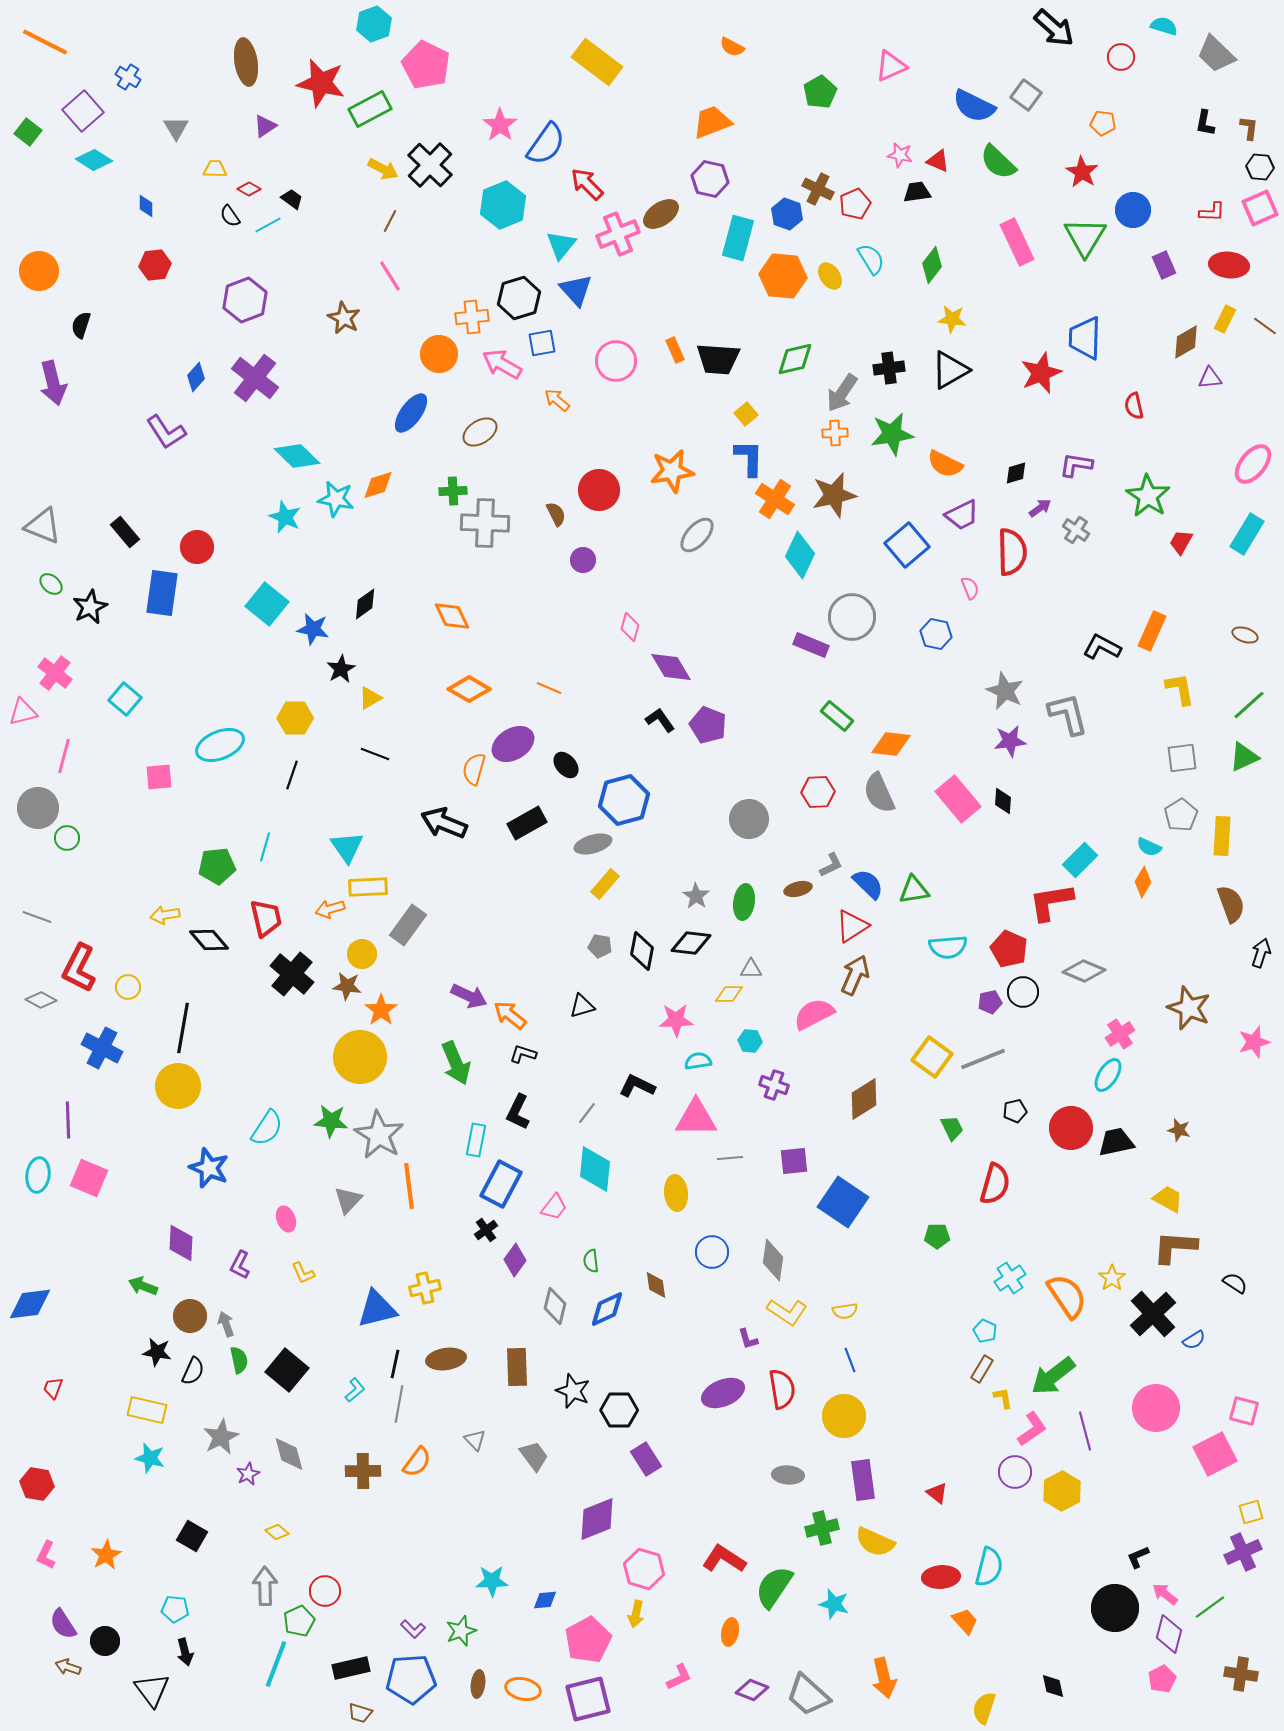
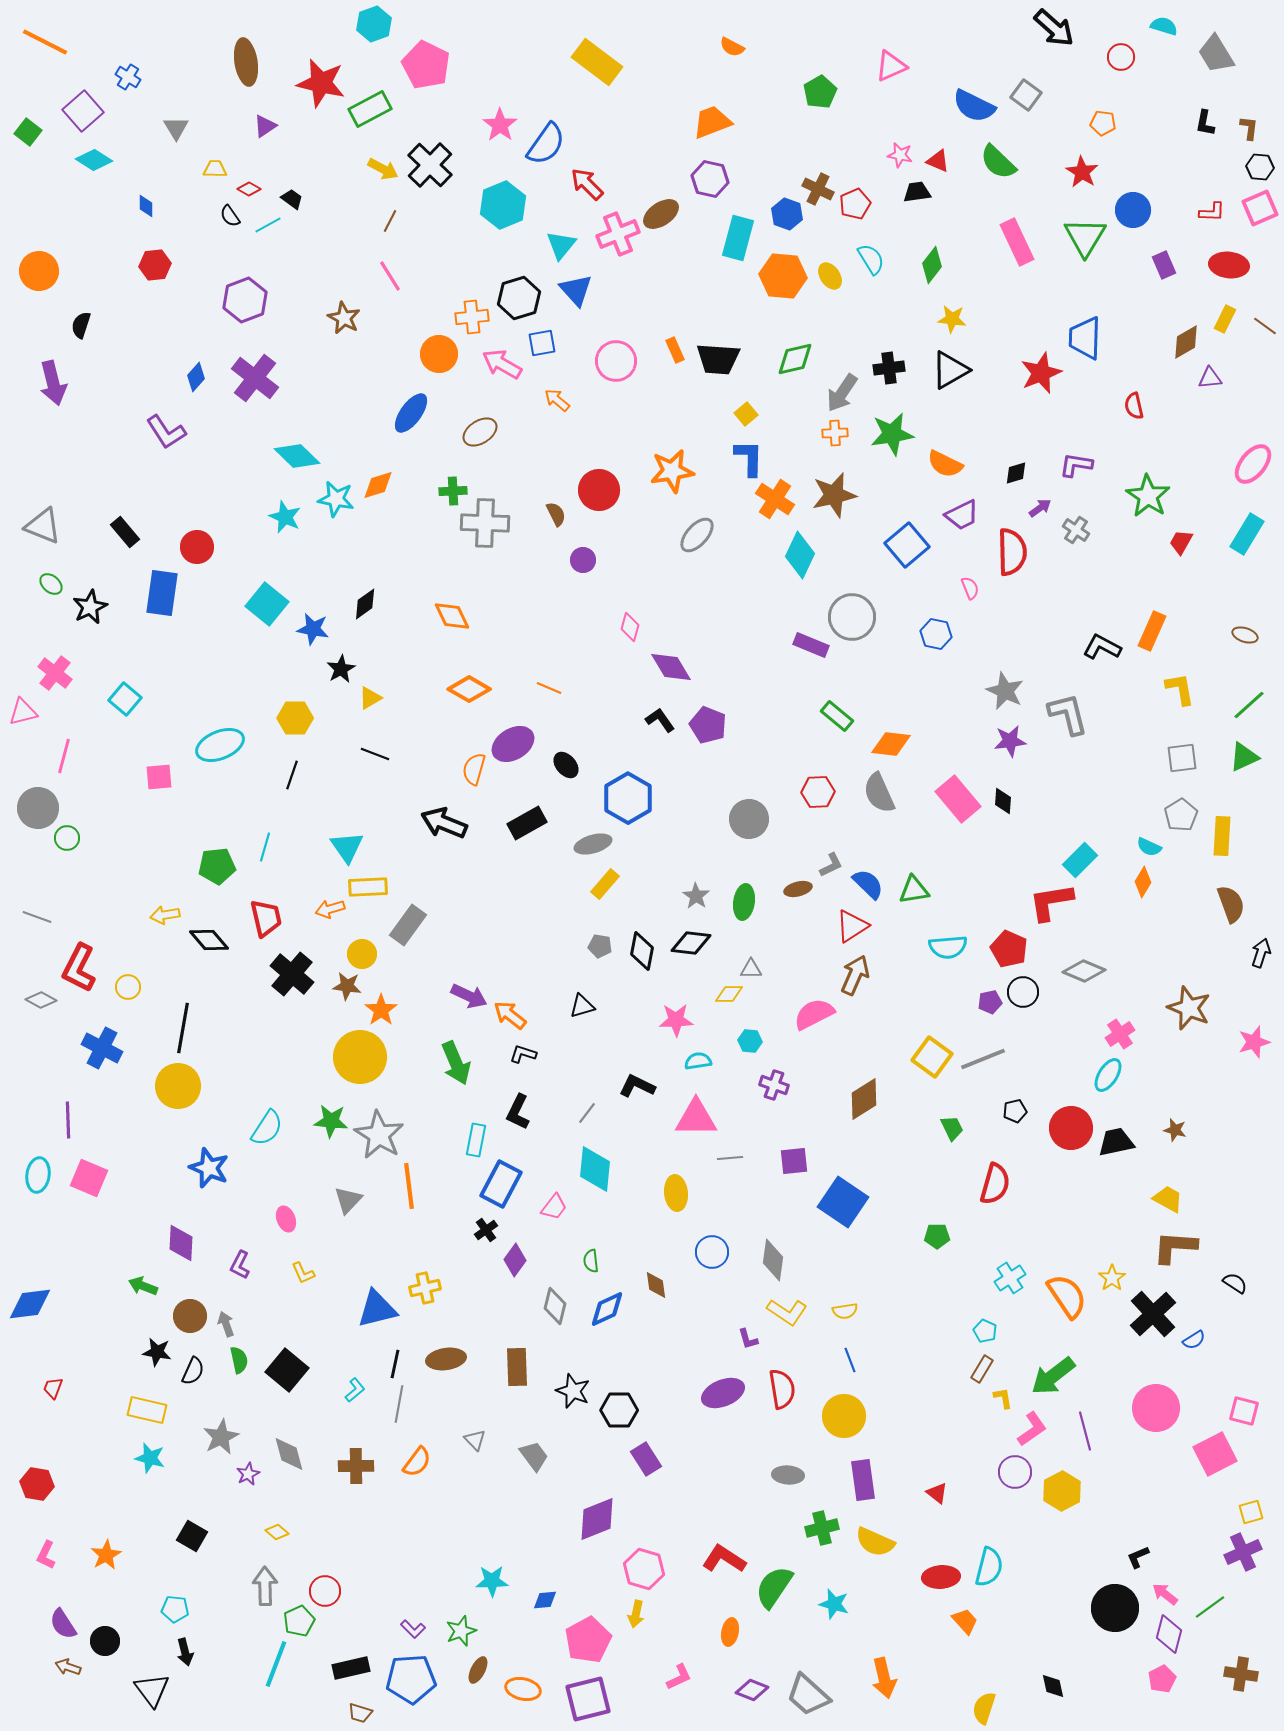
gray trapezoid at (1216, 54): rotated 15 degrees clockwise
blue hexagon at (624, 800): moved 4 px right, 2 px up; rotated 15 degrees counterclockwise
brown star at (1179, 1130): moved 4 px left
brown cross at (363, 1471): moved 7 px left, 5 px up
brown ellipse at (478, 1684): moved 14 px up; rotated 20 degrees clockwise
